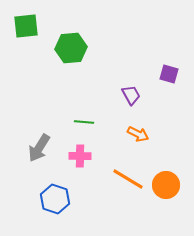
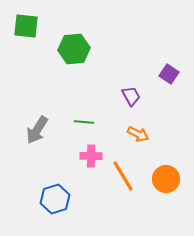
green square: rotated 12 degrees clockwise
green hexagon: moved 3 px right, 1 px down
purple square: rotated 18 degrees clockwise
purple trapezoid: moved 1 px down
gray arrow: moved 2 px left, 18 px up
pink cross: moved 11 px right
orange line: moved 5 px left, 3 px up; rotated 28 degrees clockwise
orange circle: moved 6 px up
blue hexagon: rotated 24 degrees clockwise
